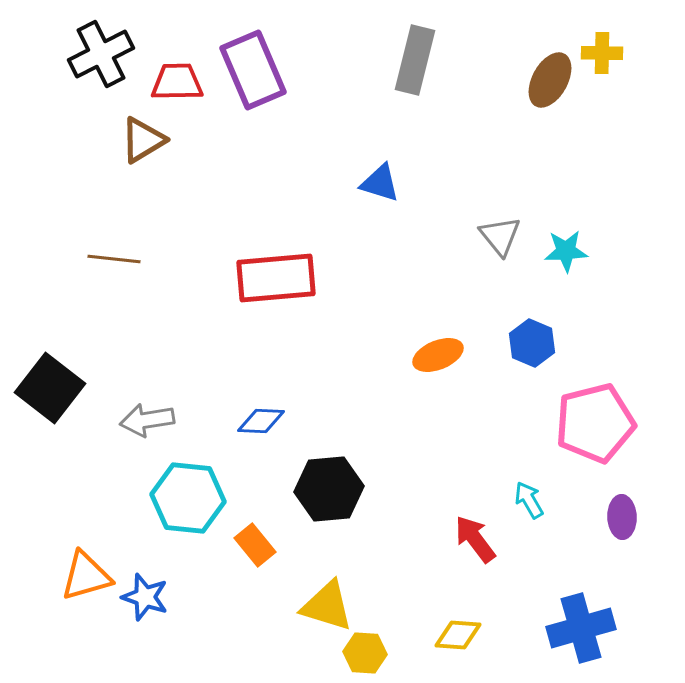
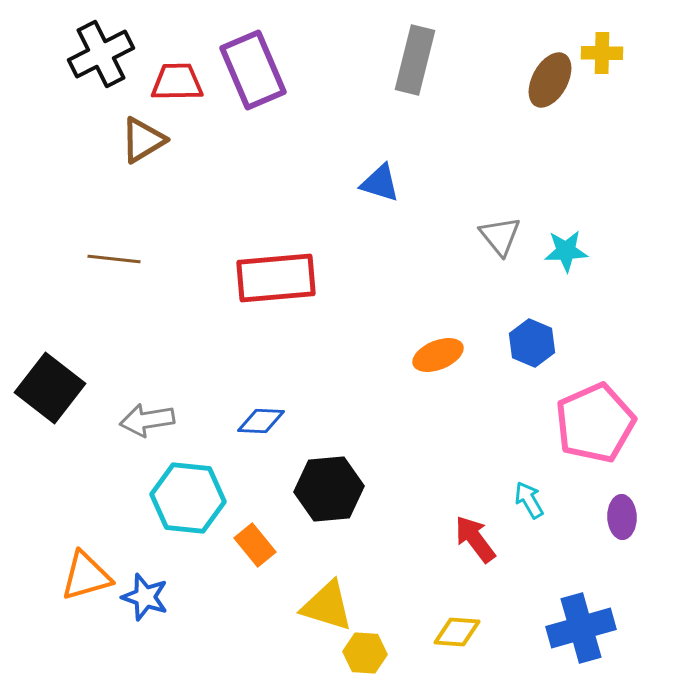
pink pentagon: rotated 10 degrees counterclockwise
yellow diamond: moved 1 px left, 3 px up
